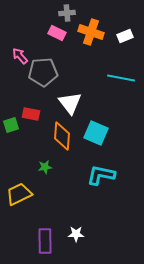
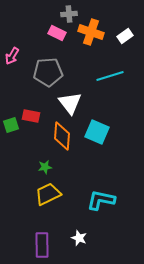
gray cross: moved 2 px right, 1 px down
white rectangle: rotated 14 degrees counterclockwise
pink arrow: moved 8 px left; rotated 108 degrees counterclockwise
gray pentagon: moved 5 px right
cyan line: moved 11 px left, 2 px up; rotated 28 degrees counterclockwise
red rectangle: moved 2 px down
cyan square: moved 1 px right, 1 px up
cyan L-shape: moved 25 px down
yellow trapezoid: moved 29 px right
white star: moved 3 px right, 4 px down; rotated 21 degrees clockwise
purple rectangle: moved 3 px left, 4 px down
